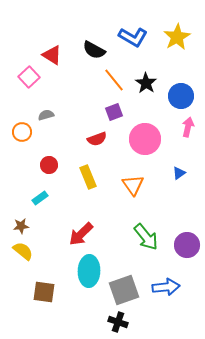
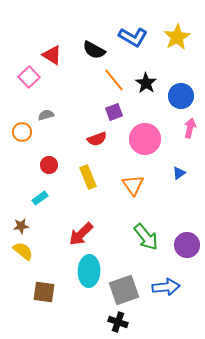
pink arrow: moved 2 px right, 1 px down
